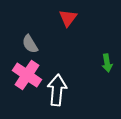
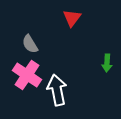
red triangle: moved 4 px right
green arrow: rotated 12 degrees clockwise
white arrow: rotated 16 degrees counterclockwise
